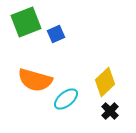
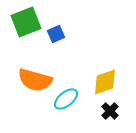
yellow diamond: rotated 24 degrees clockwise
